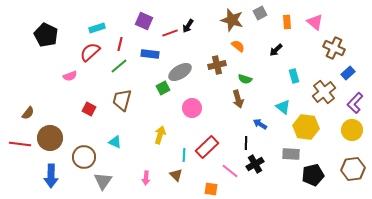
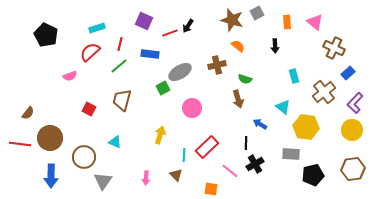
gray square at (260, 13): moved 3 px left
black arrow at (276, 50): moved 1 px left, 4 px up; rotated 48 degrees counterclockwise
